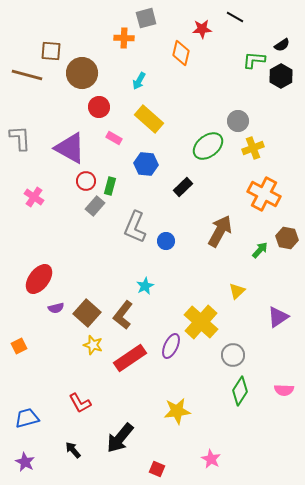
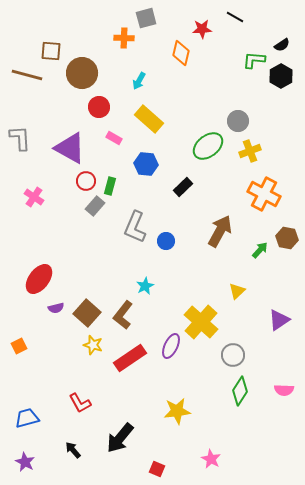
yellow cross at (253, 148): moved 3 px left, 3 px down
purple triangle at (278, 317): moved 1 px right, 3 px down
